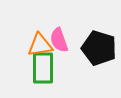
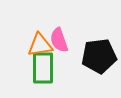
black pentagon: moved 8 px down; rotated 24 degrees counterclockwise
